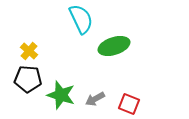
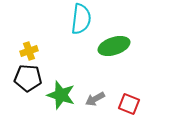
cyan semicircle: rotated 32 degrees clockwise
yellow cross: rotated 30 degrees clockwise
black pentagon: moved 1 px up
